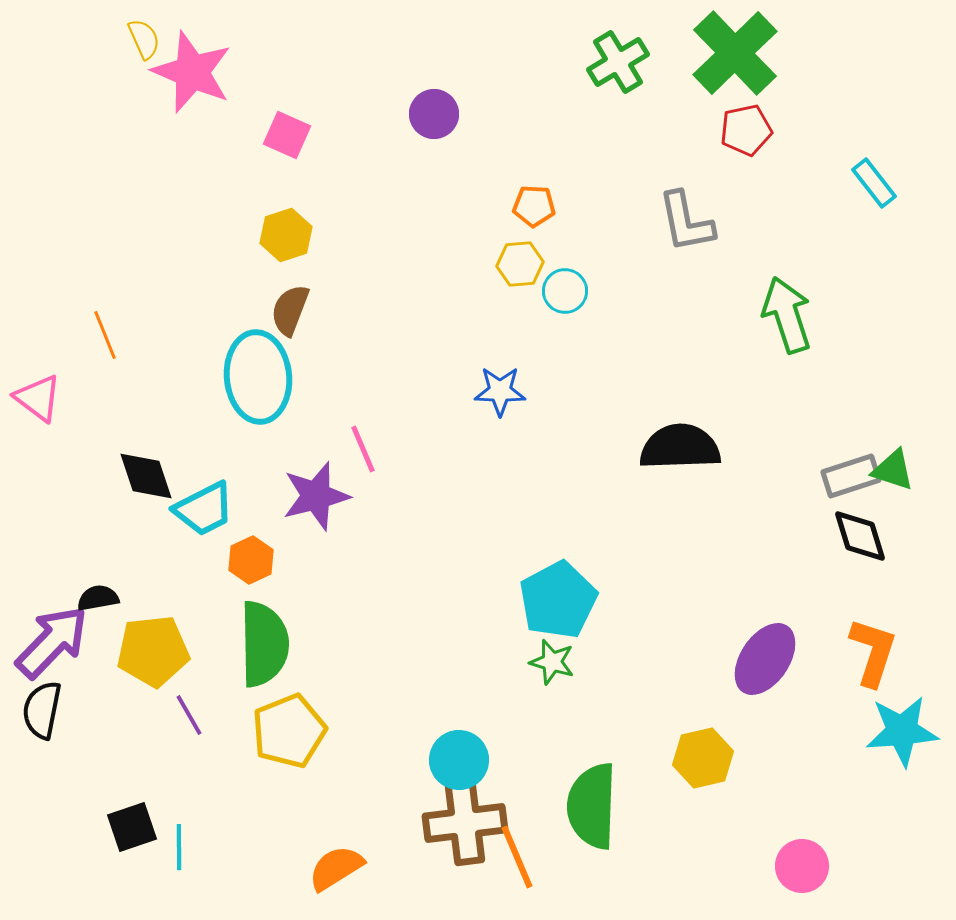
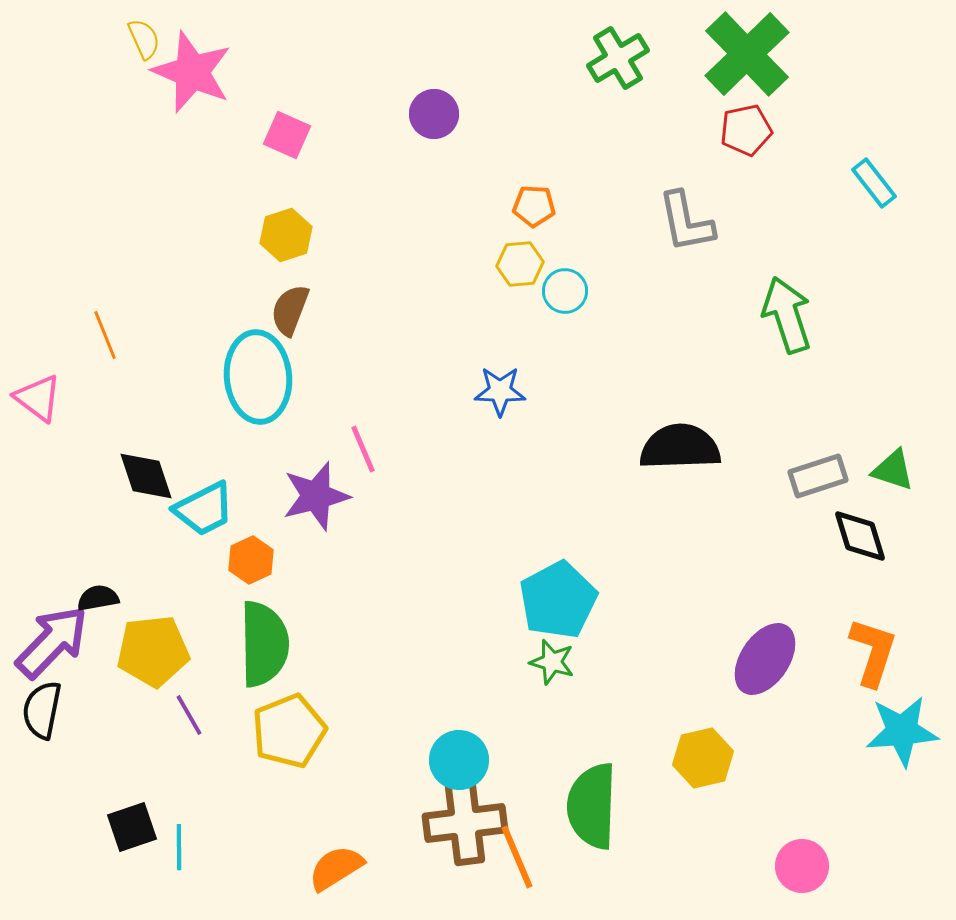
green cross at (735, 53): moved 12 px right, 1 px down
green cross at (618, 62): moved 4 px up
gray rectangle at (851, 476): moved 33 px left
